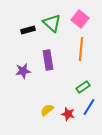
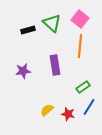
orange line: moved 1 px left, 3 px up
purple rectangle: moved 7 px right, 5 px down
